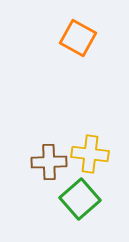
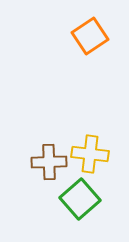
orange square: moved 12 px right, 2 px up; rotated 27 degrees clockwise
